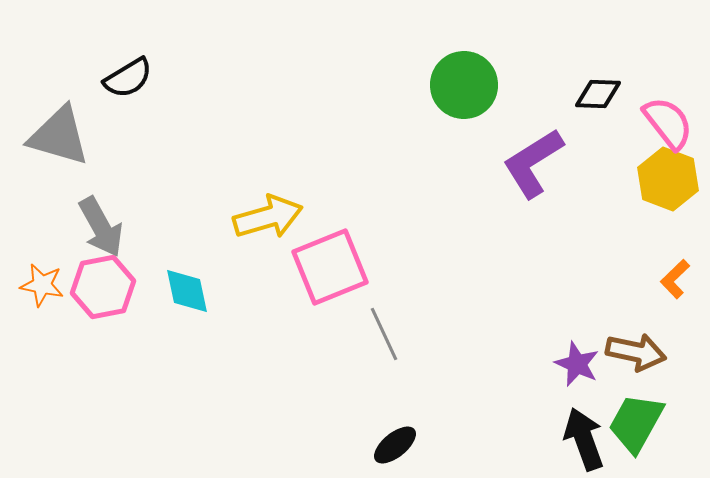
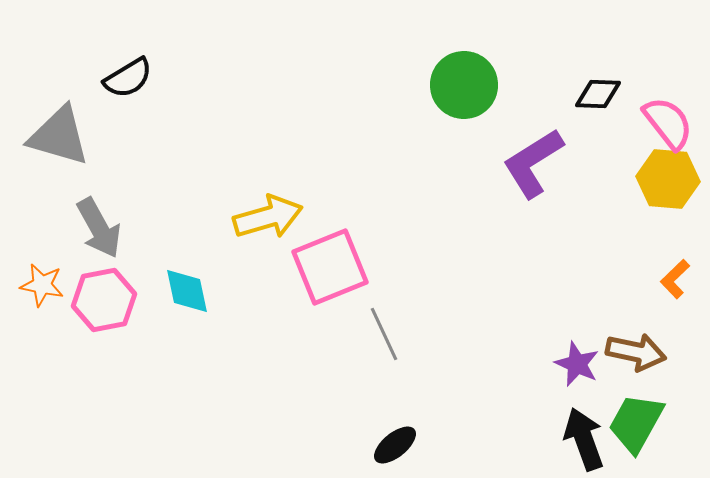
yellow hexagon: rotated 16 degrees counterclockwise
gray arrow: moved 2 px left, 1 px down
pink hexagon: moved 1 px right, 13 px down
